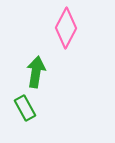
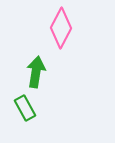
pink diamond: moved 5 px left
